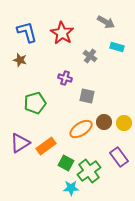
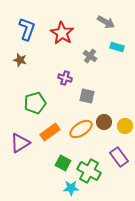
blue L-shape: moved 3 px up; rotated 35 degrees clockwise
yellow circle: moved 1 px right, 3 px down
orange rectangle: moved 4 px right, 14 px up
green square: moved 3 px left
green cross: rotated 25 degrees counterclockwise
